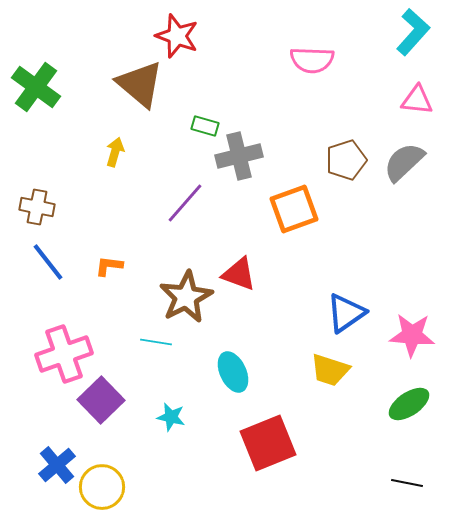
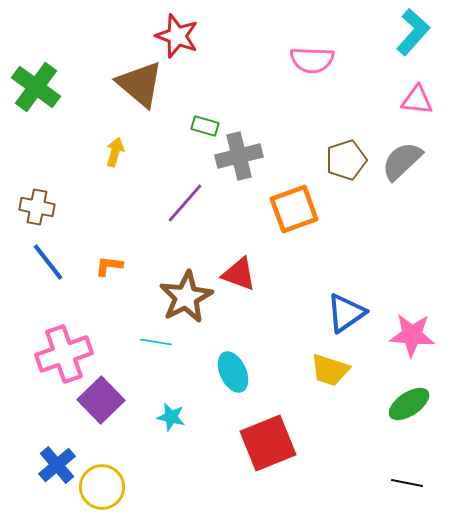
gray semicircle: moved 2 px left, 1 px up
